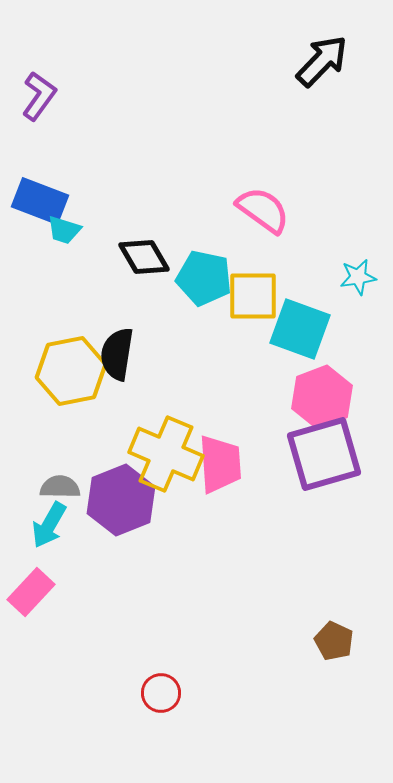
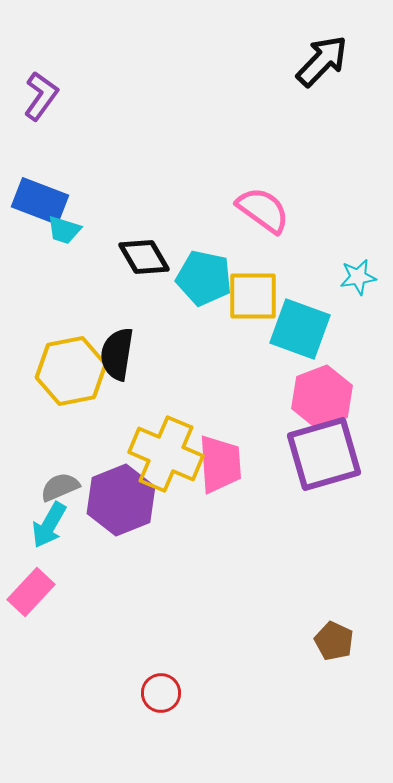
purple L-shape: moved 2 px right
gray semicircle: rotated 24 degrees counterclockwise
